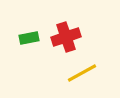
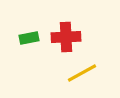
red cross: rotated 16 degrees clockwise
